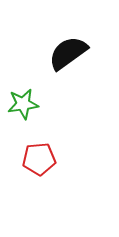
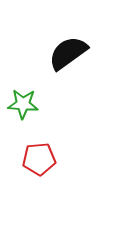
green star: rotated 12 degrees clockwise
